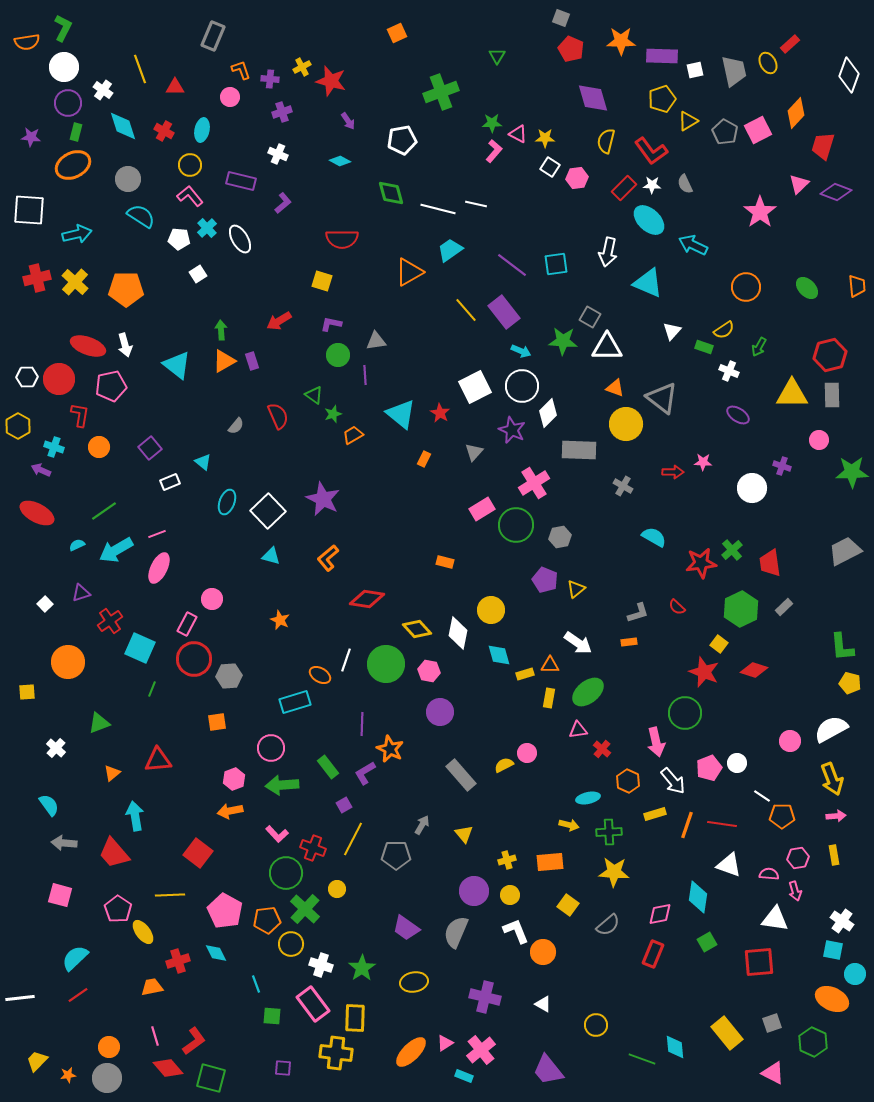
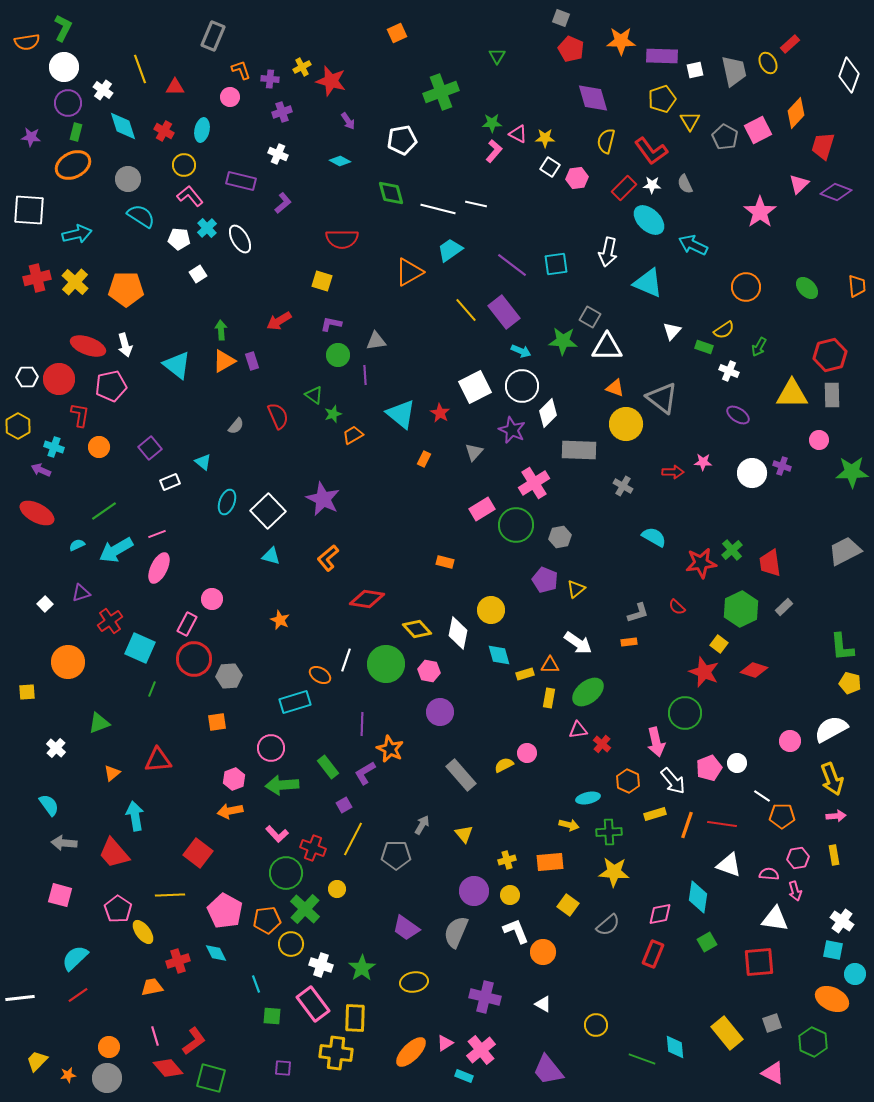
yellow triangle at (688, 121): moved 2 px right; rotated 30 degrees counterclockwise
gray pentagon at (725, 132): moved 5 px down
yellow circle at (190, 165): moved 6 px left
white circle at (752, 488): moved 15 px up
red cross at (602, 749): moved 5 px up
